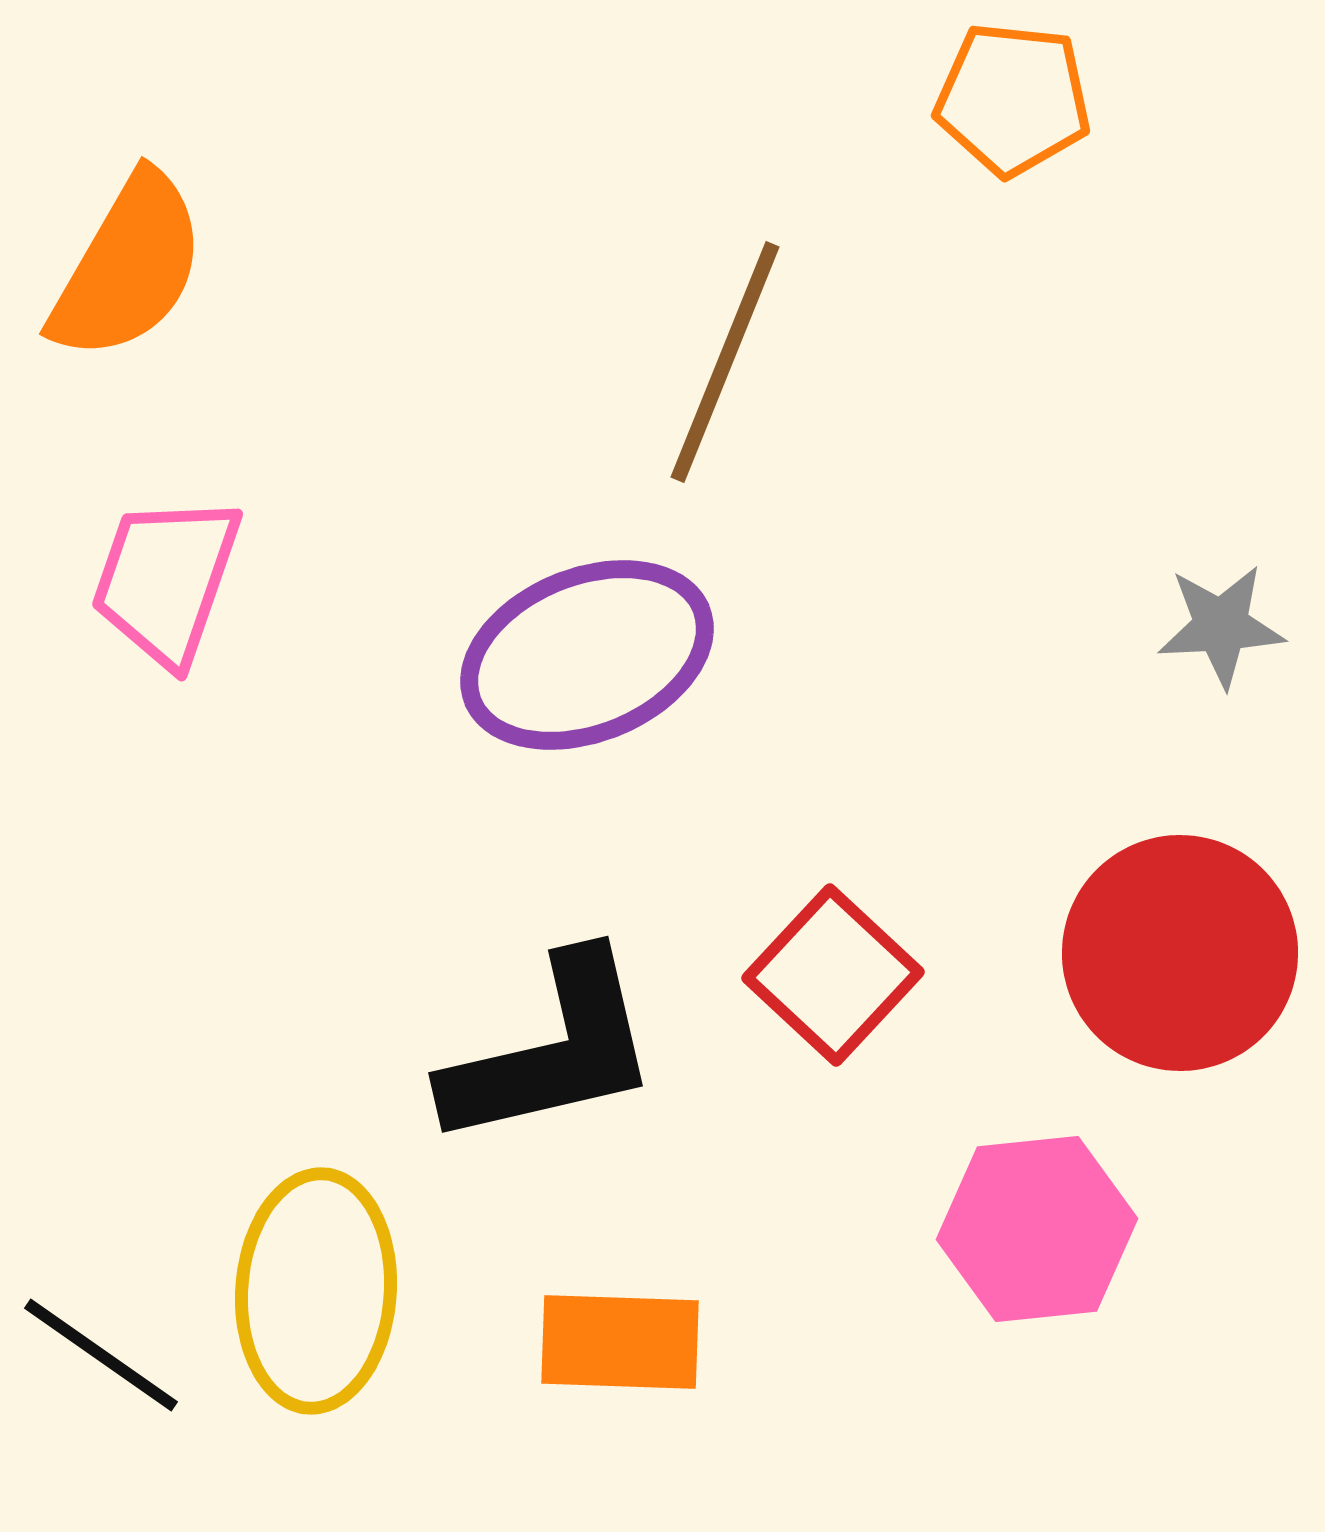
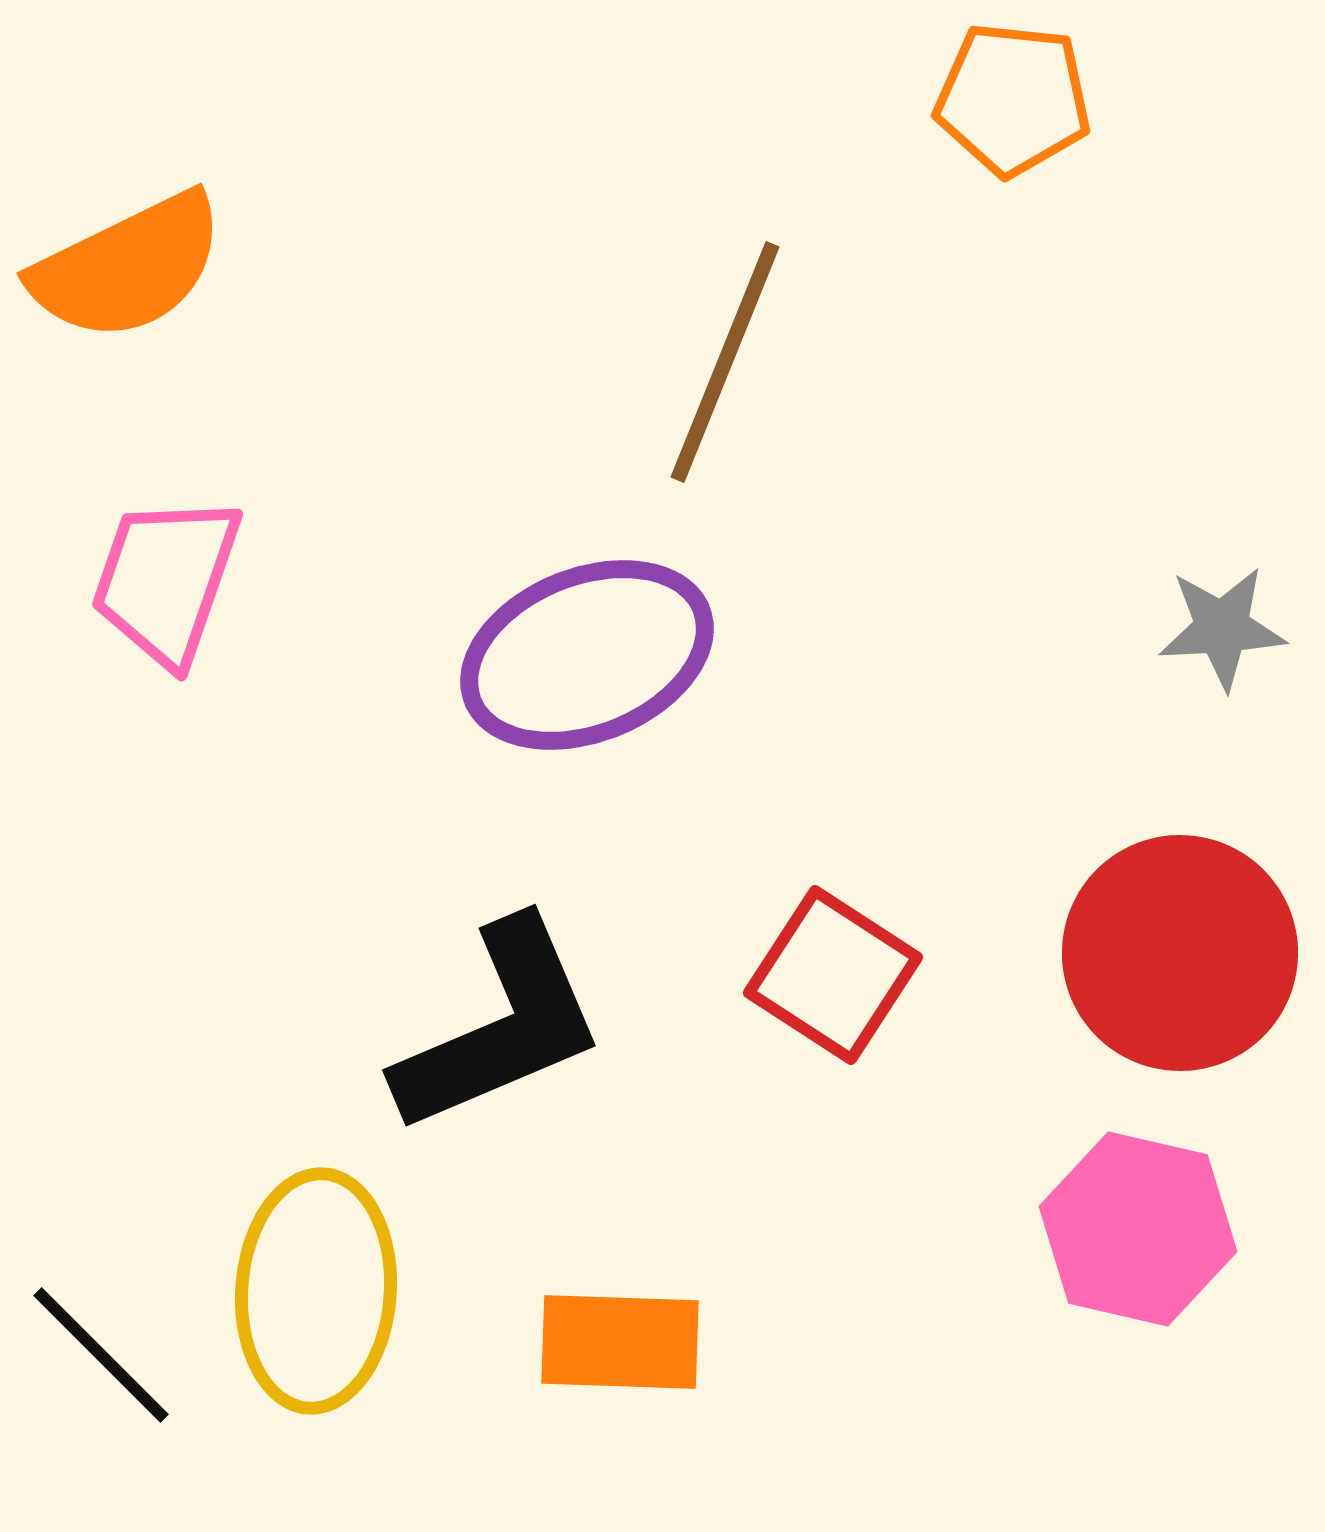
orange semicircle: rotated 34 degrees clockwise
gray star: moved 1 px right, 2 px down
red square: rotated 10 degrees counterclockwise
black L-shape: moved 52 px left, 24 px up; rotated 10 degrees counterclockwise
pink hexagon: moved 101 px right; rotated 19 degrees clockwise
black line: rotated 10 degrees clockwise
